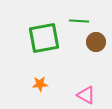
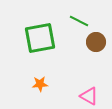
green line: rotated 24 degrees clockwise
green square: moved 4 px left
pink triangle: moved 3 px right, 1 px down
